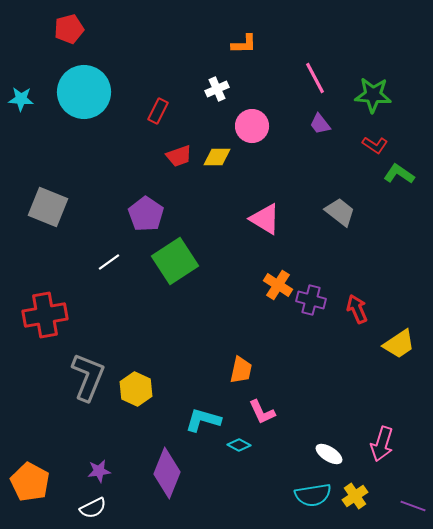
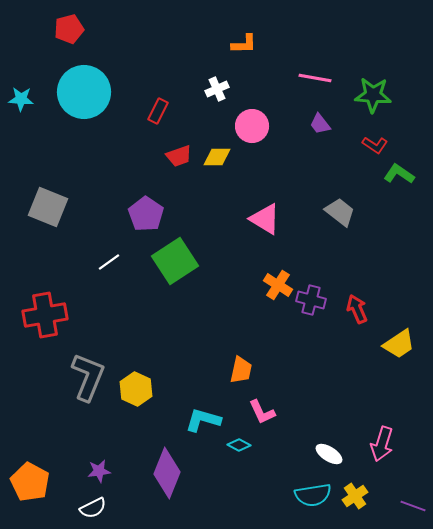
pink line: rotated 52 degrees counterclockwise
